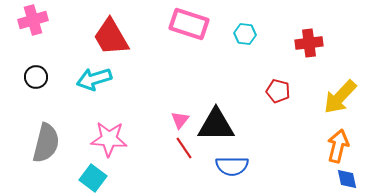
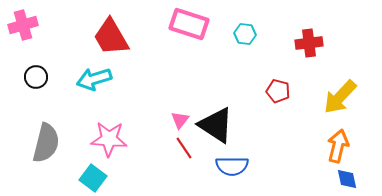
pink cross: moved 10 px left, 5 px down
black triangle: rotated 33 degrees clockwise
